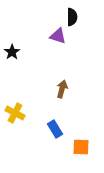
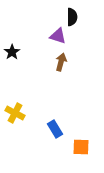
brown arrow: moved 1 px left, 27 px up
